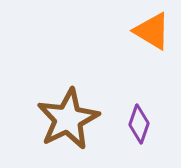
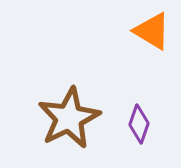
brown star: moved 1 px right, 1 px up
